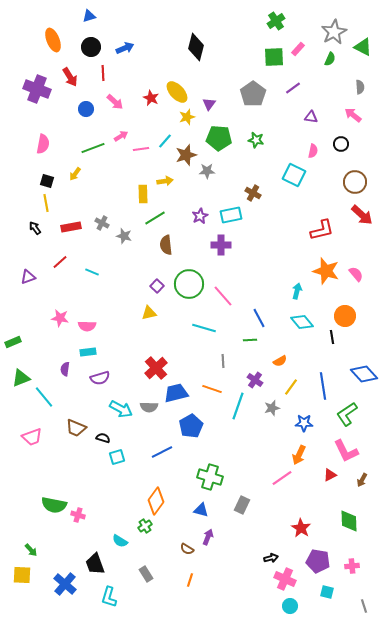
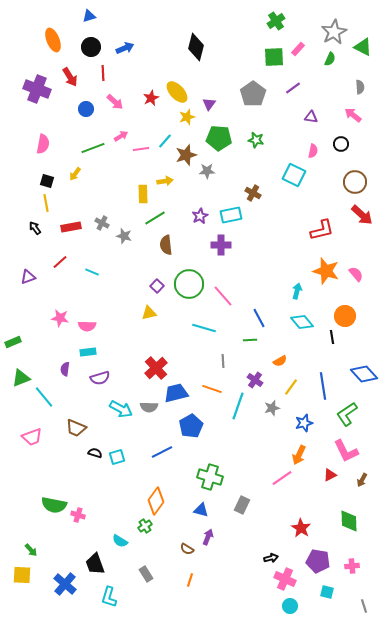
red star at (151, 98): rotated 21 degrees clockwise
blue star at (304, 423): rotated 18 degrees counterclockwise
black semicircle at (103, 438): moved 8 px left, 15 px down
